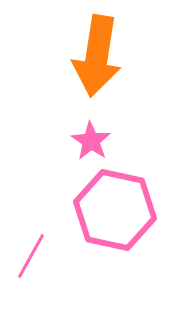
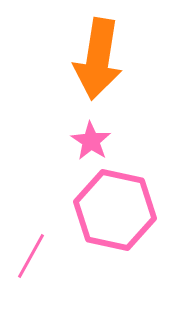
orange arrow: moved 1 px right, 3 px down
